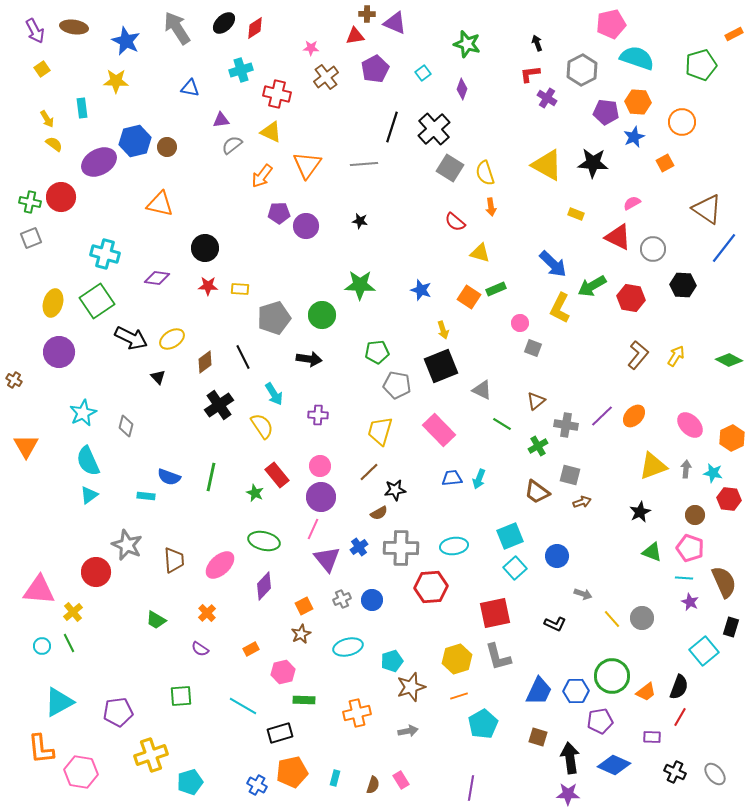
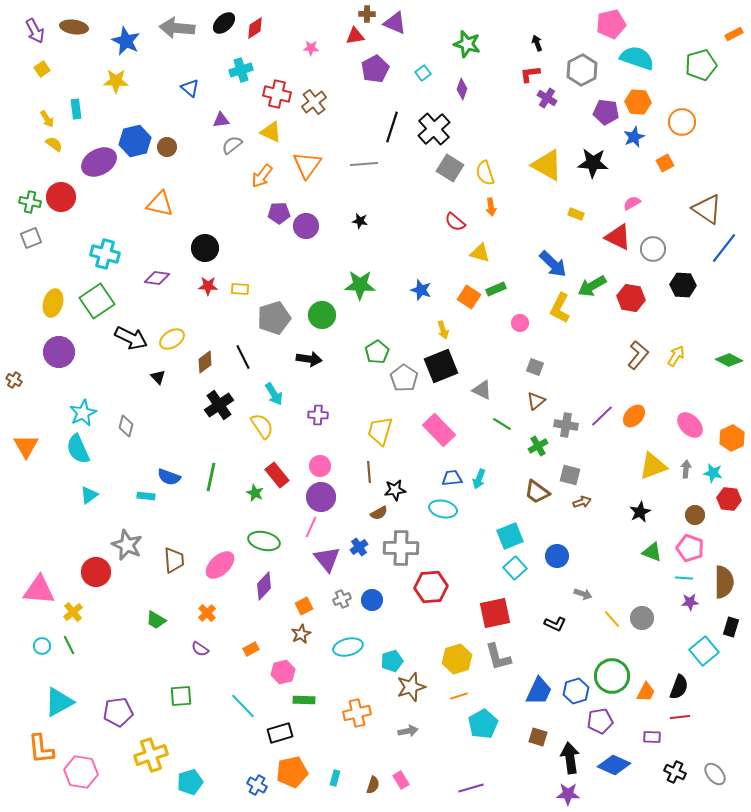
gray arrow at (177, 28): rotated 52 degrees counterclockwise
brown cross at (326, 77): moved 12 px left, 25 px down
blue triangle at (190, 88): rotated 30 degrees clockwise
cyan rectangle at (82, 108): moved 6 px left, 1 px down
gray square at (533, 348): moved 2 px right, 19 px down
green pentagon at (377, 352): rotated 25 degrees counterclockwise
gray pentagon at (397, 385): moved 7 px right, 7 px up; rotated 24 degrees clockwise
cyan semicircle at (88, 461): moved 10 px left, 12 px up
brown line at (369, 472): rotated 50 degrees counterclockwise
pink line at (313, 529): moved 2 px left, 2 px up
cyan ellipse at (454, 546): moved 11 px left, 37 px up; rotated 20 degrees clockwise
brown semicircle at (724, 582): rotated 24 degrees clockwise
purple star at (690, 602): rotated 30 degrees counterclockwise
green line at (69, 643): moved 2 px down
blue hexagon at (576, 691): rotated 15 degrees counterclockwise
orange trapezoid at (646, 692): rotated 25 degrees counterclockwise
cyan line at (243, 706): rotated 16 degrees clockwise
red line at (680, 717): rotated 54 degrees clockwise
purple line at (471, 788): rotated 65 degrees clockwise
